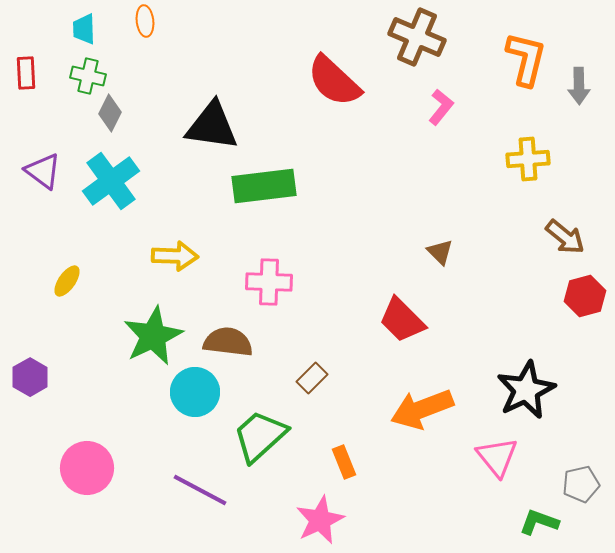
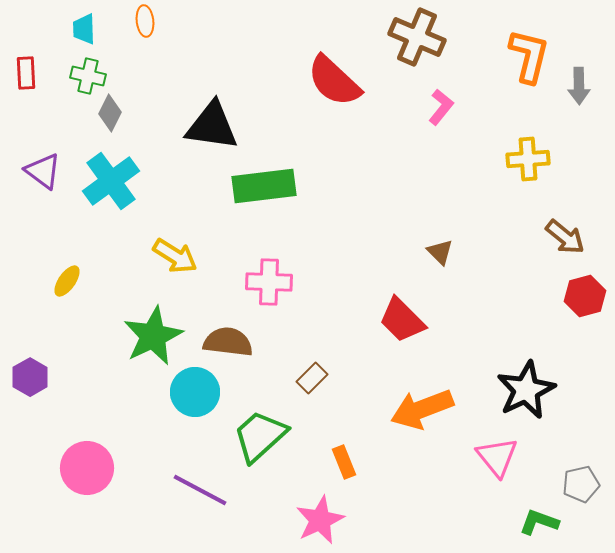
orange L-shape: moved 3 px right, 3 px up
yellow arrow: rotated 30 degrees clockwise
